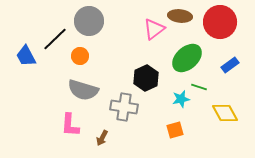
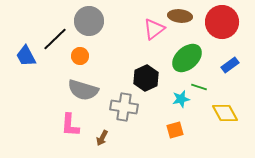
red circle: moved 2 px right
